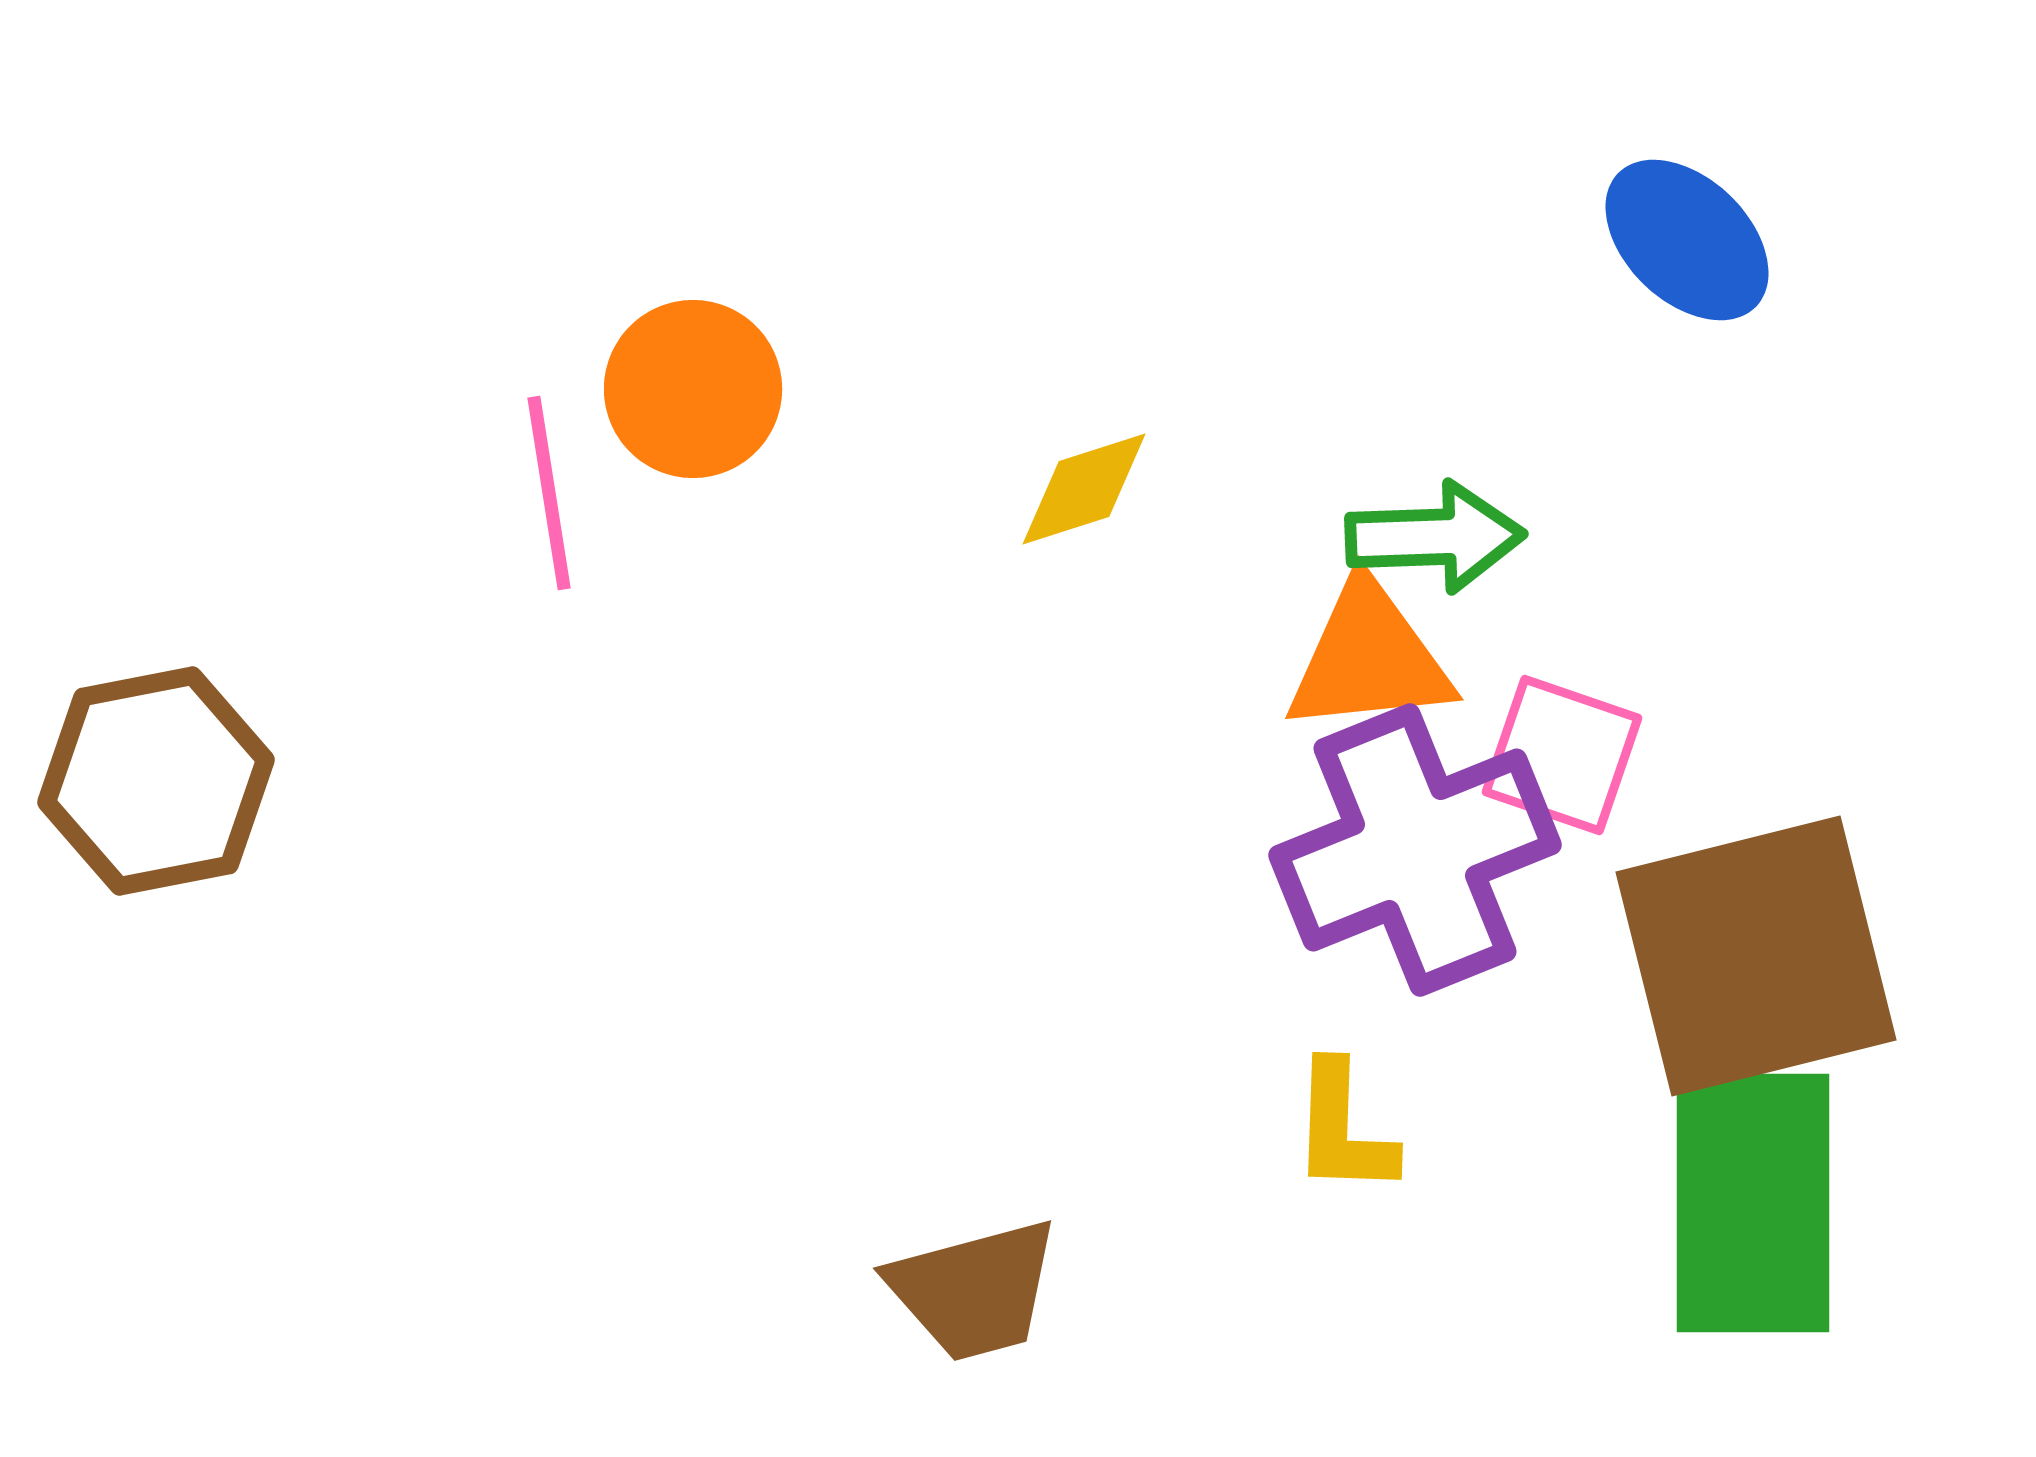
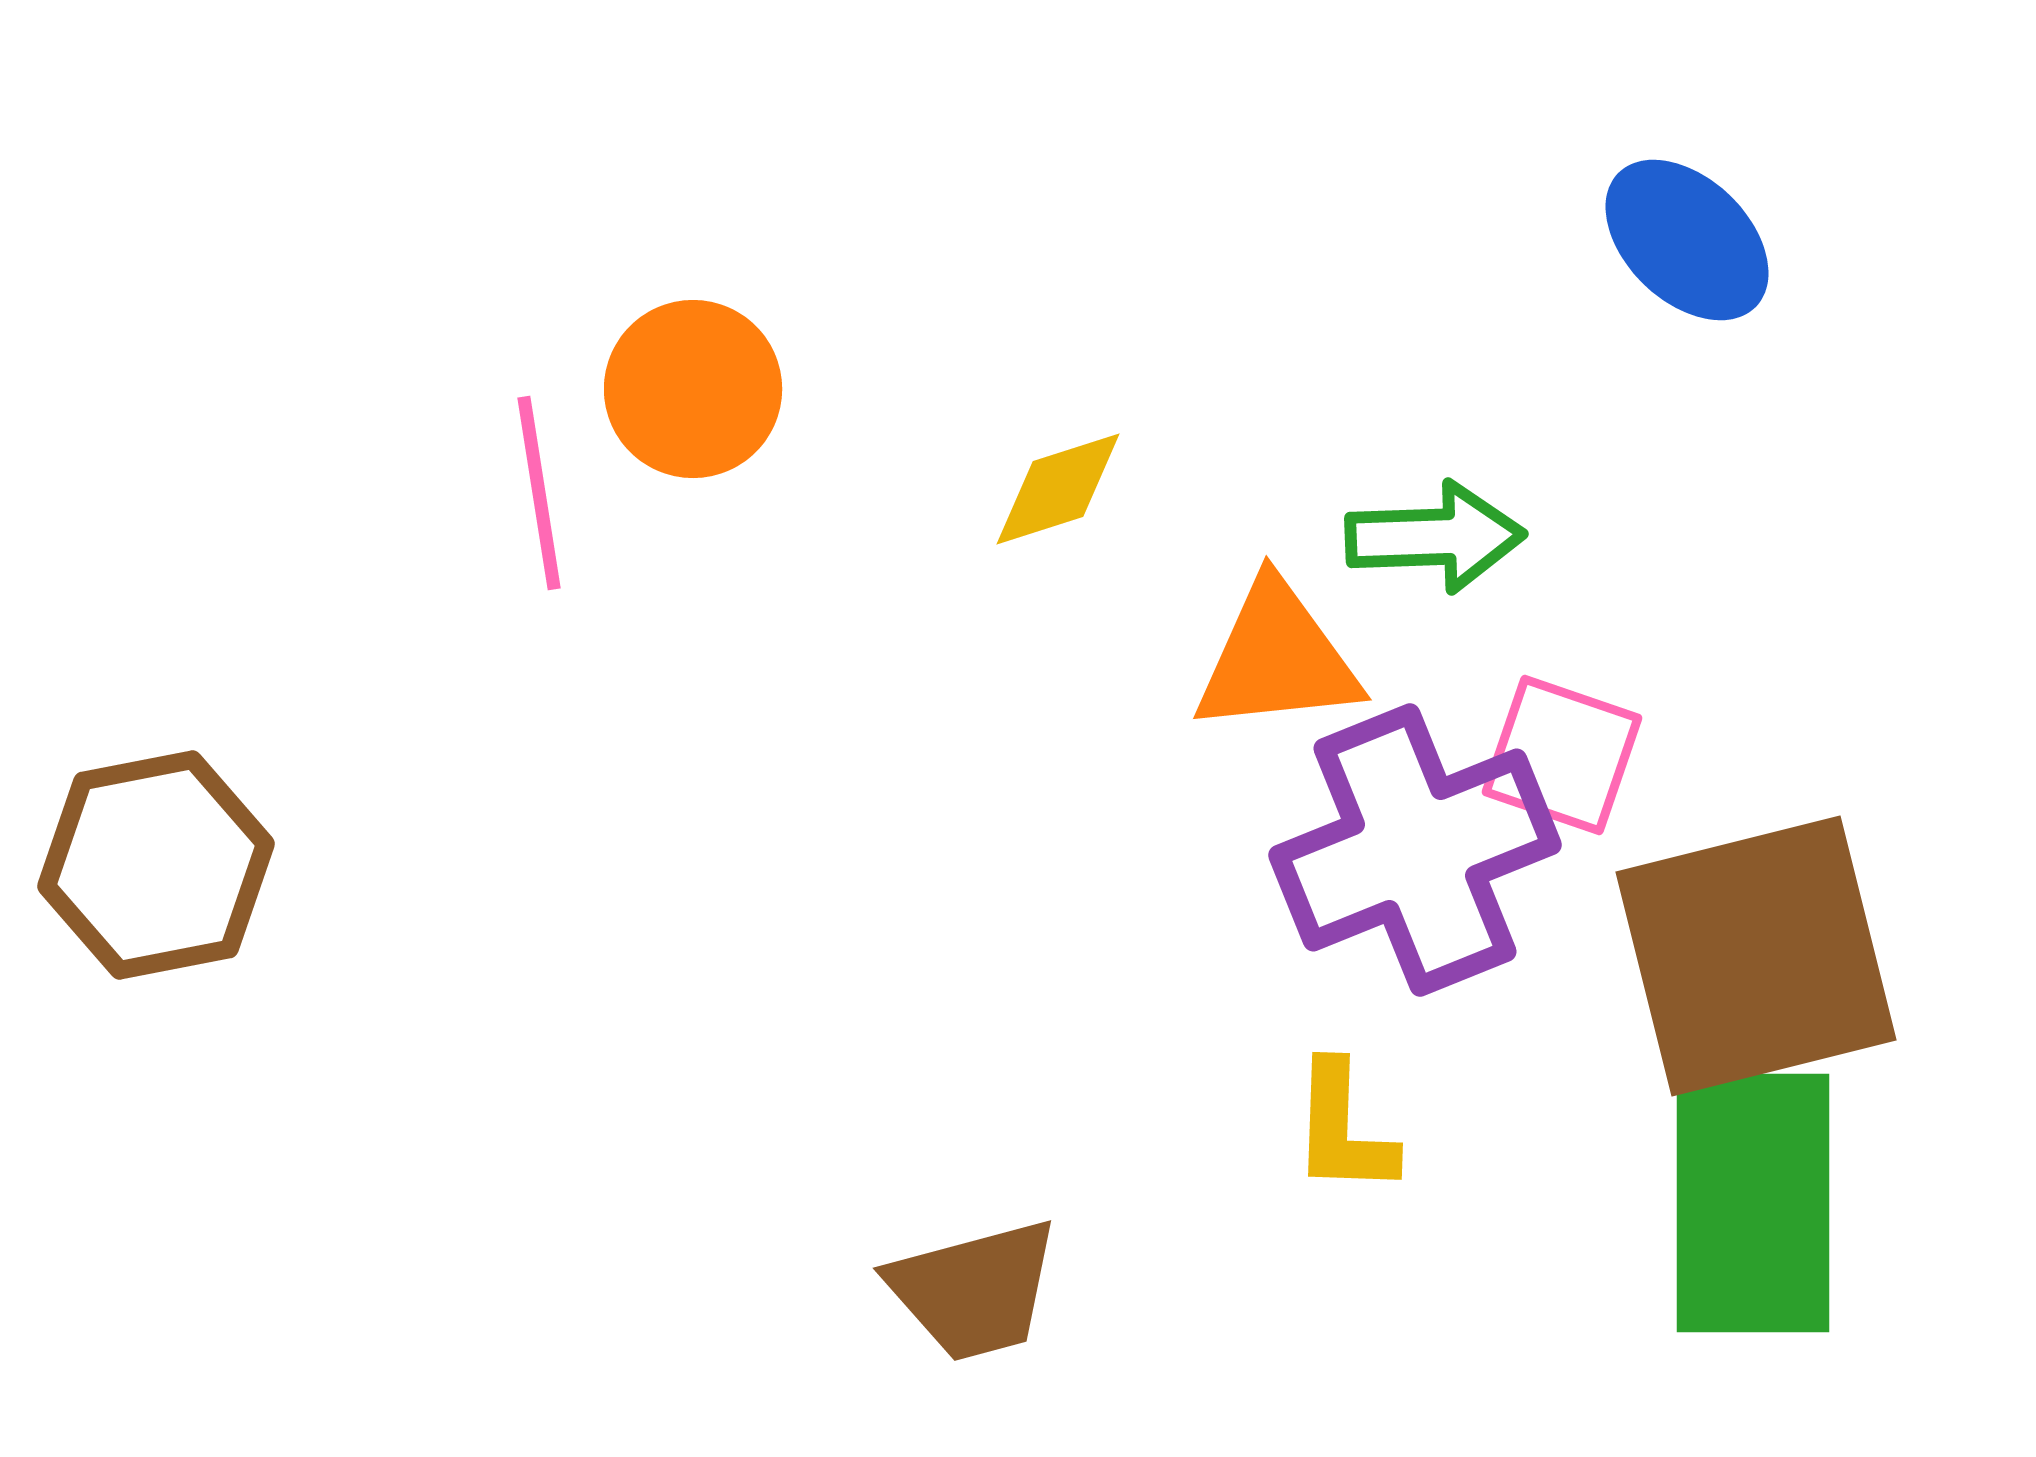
yellow diamond: moved 26 px left
pink line: moved 10 px left
orange triangle: moved 92 px left
brown hexagon: moved 84 px down
